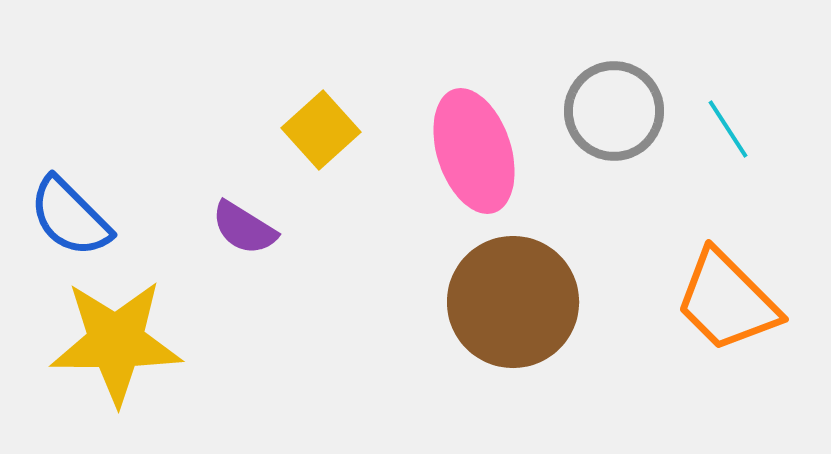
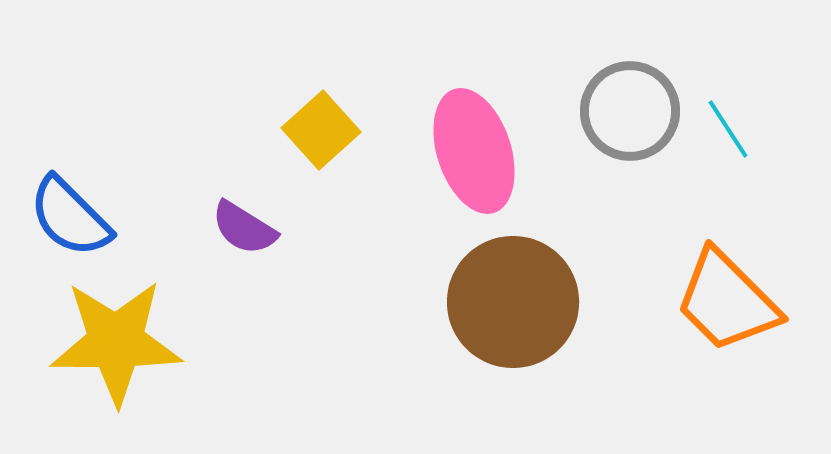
gray circle: moved 16 px right
